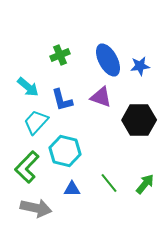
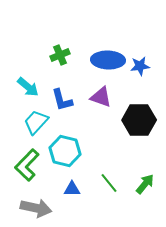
blue ellipse: rotated 60 degrees counterclockwise
green L-shape: moved 2 px up
